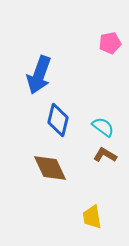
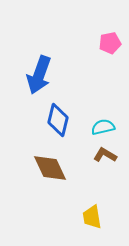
cyan semicircle: rotated 50 degrees counterclockwise
